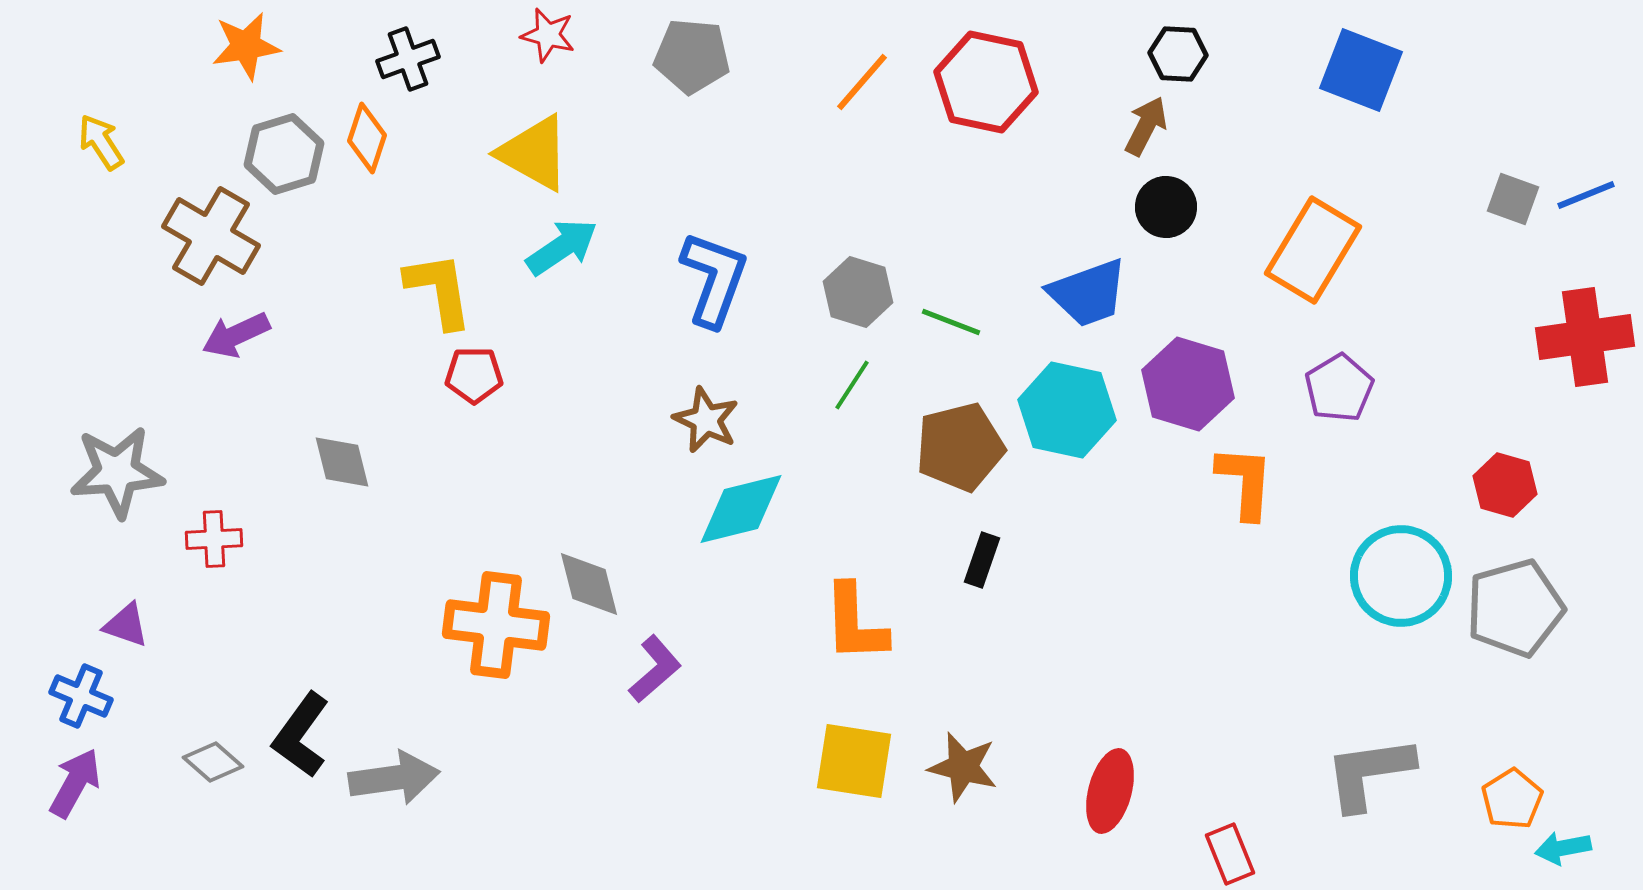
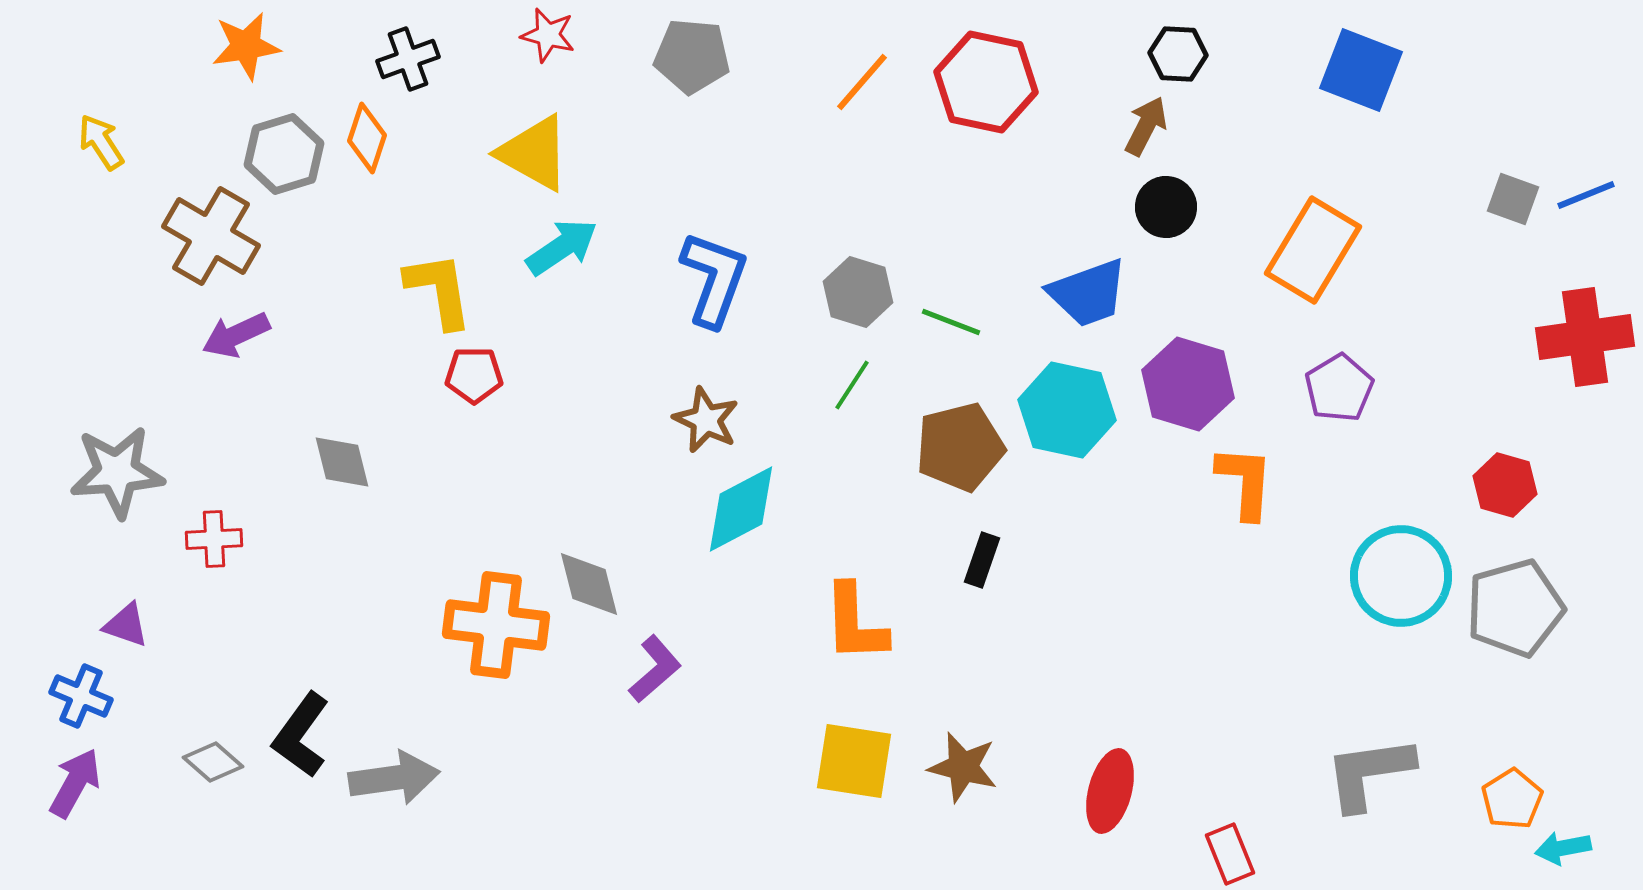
cyan diamond at (741, 509): rotated 14 degrees counterclockwise
